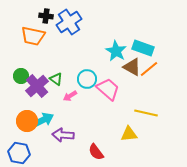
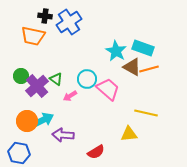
black cross: moved 1 px left
orange line: rotated 24 degrees clockwise
red semicircle: rotated 84 degrees counterclockwise
